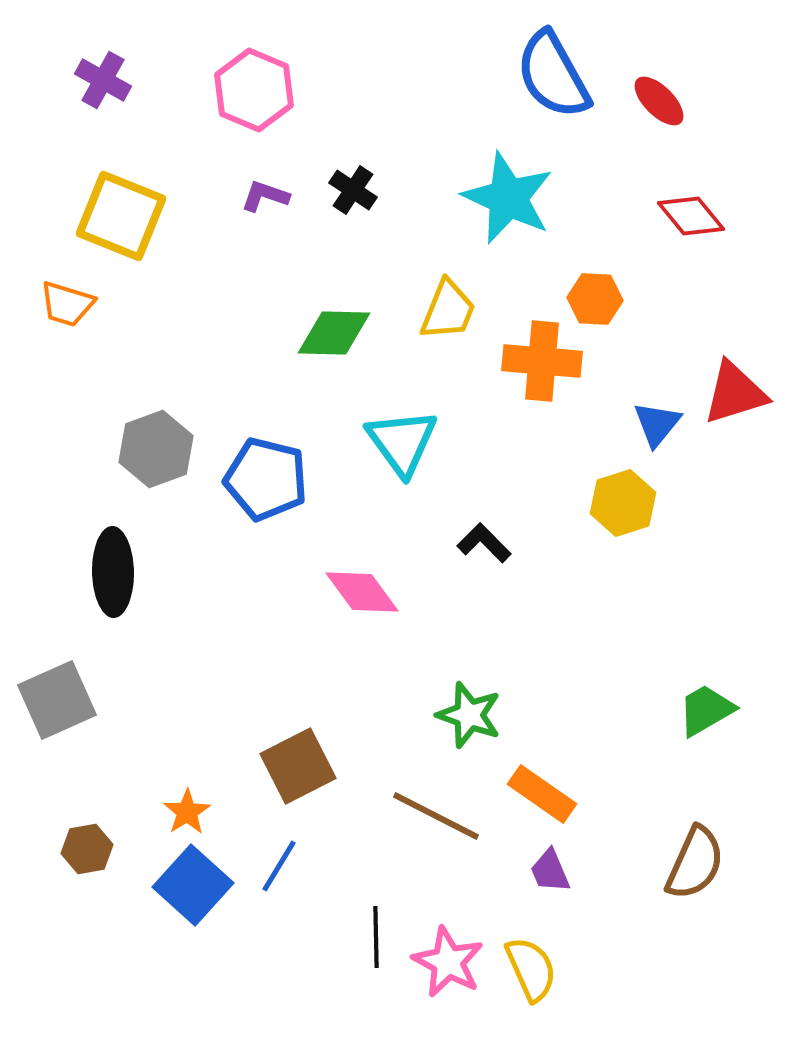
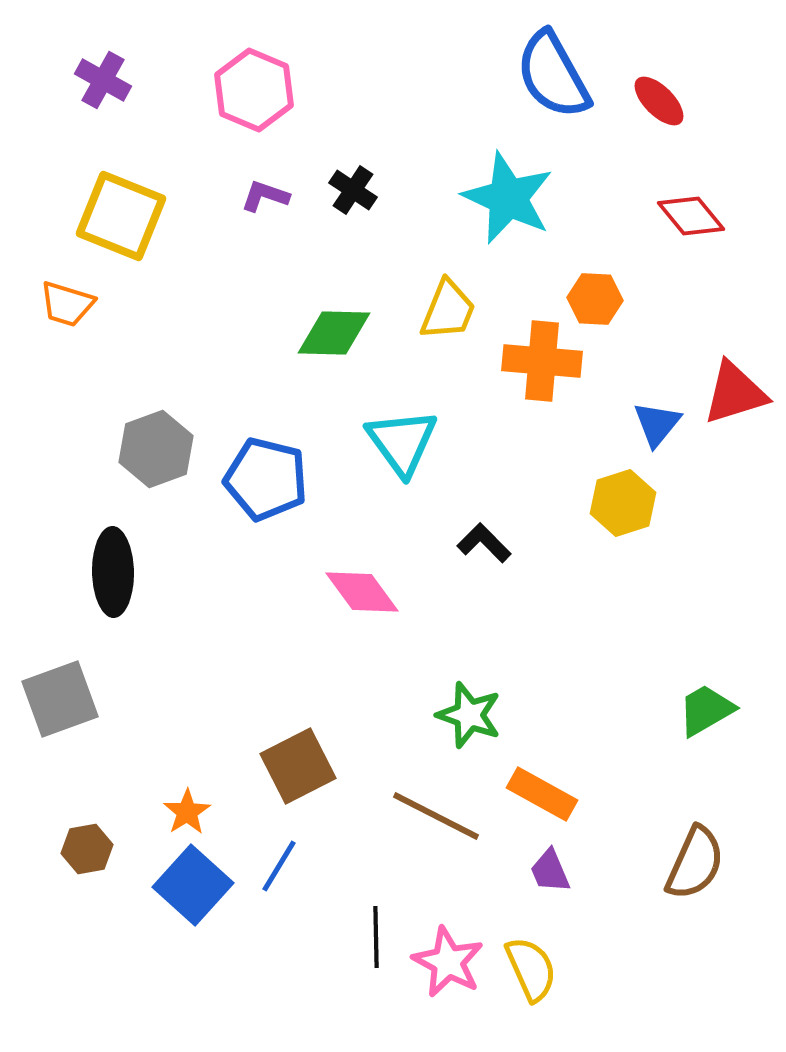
gray square: moved 3 px right, 1 px up; rotated 4 degrees clockwise
orange rectangle: rotated 6 degrees counterclockwise
